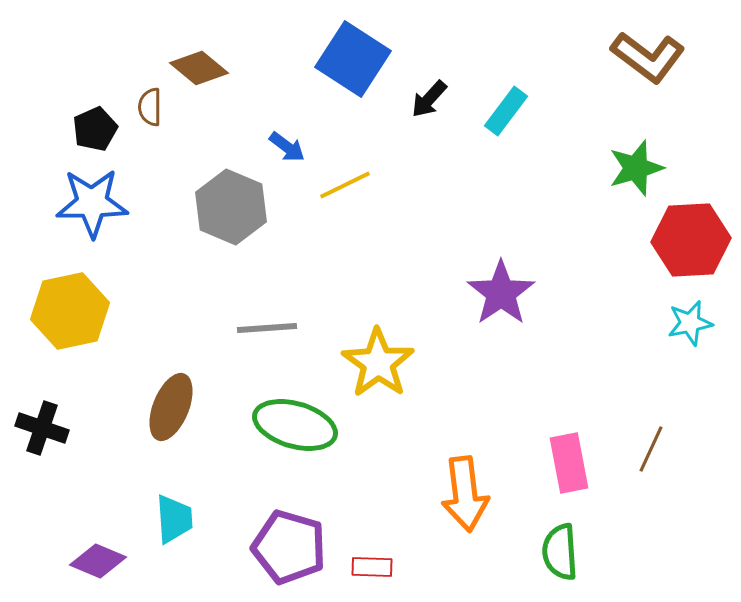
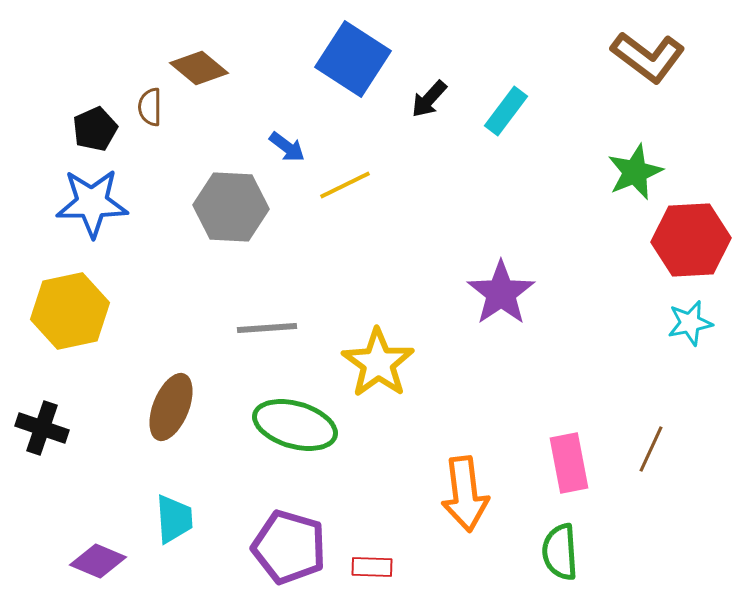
green star: moved 1 px left, 4 px down; rotated 6 degrees counterclockwise
gray hexagon: rotated 20 degrees counterclockwise
